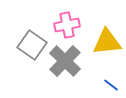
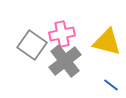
pink cross: moved 5 px left, 9 px down
yellow triangle: rotated 20 degrees clockwise
gray cross: rotated 8 degrees clockwise
